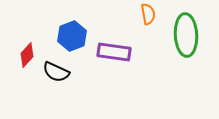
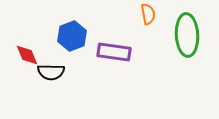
green ellipse: moved 1 px right
red diamond: rotated 65 degrees counterclockwise
black semicircle: moved 5 px left; rotated 24 degrees counterclockwise
